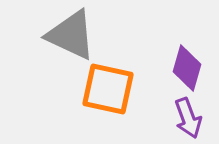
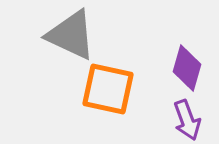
purple arrow: moved 1 px left, 2 px down
